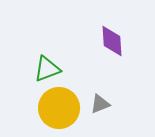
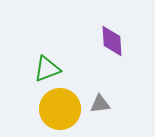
gray triangle: rotated 15 degrees clockwise
yellow circle: moved 1 px right, 1 px down
